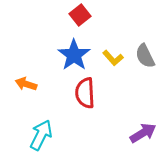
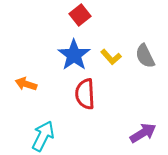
yellow L-shape: moved 2 px left, 1 px up
red semicircle: moved 1 px down
cyan arrow: moved 2 px right, 1 px down
